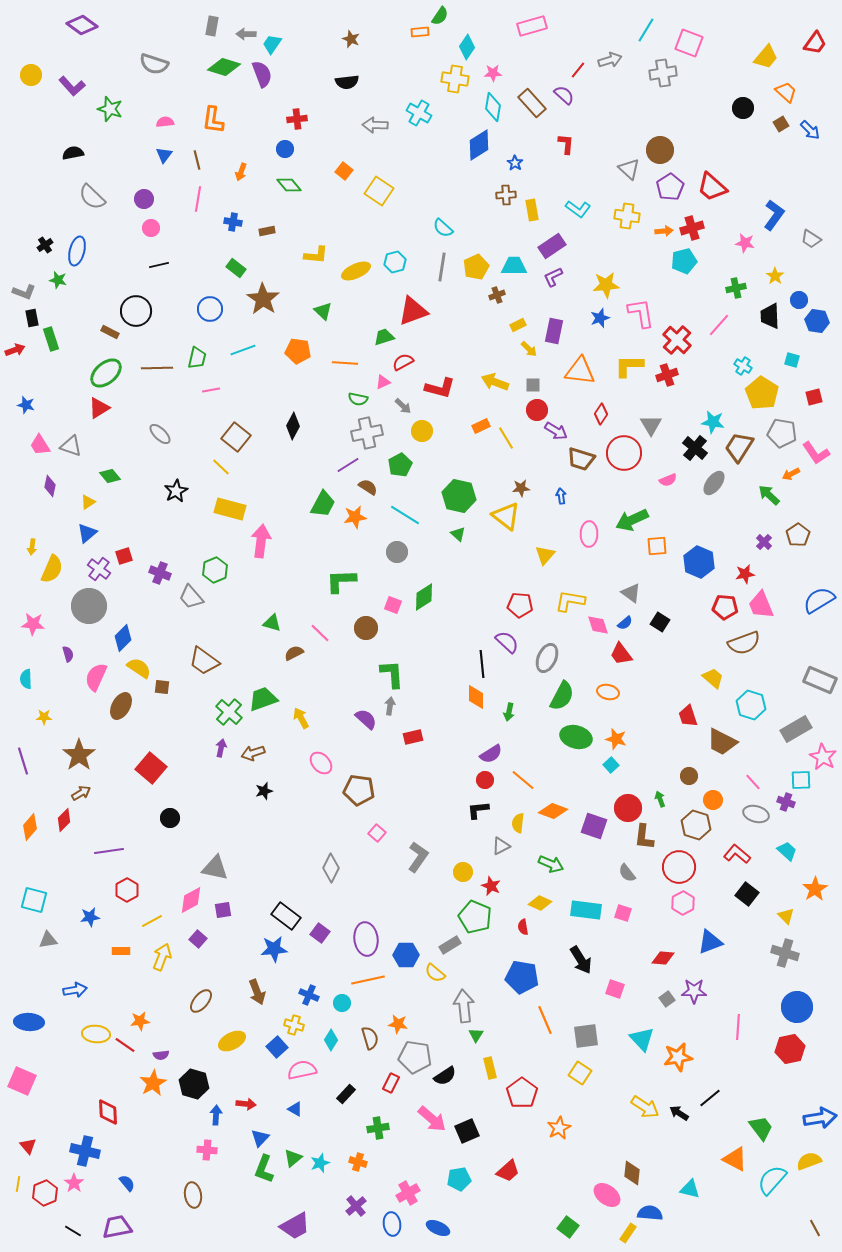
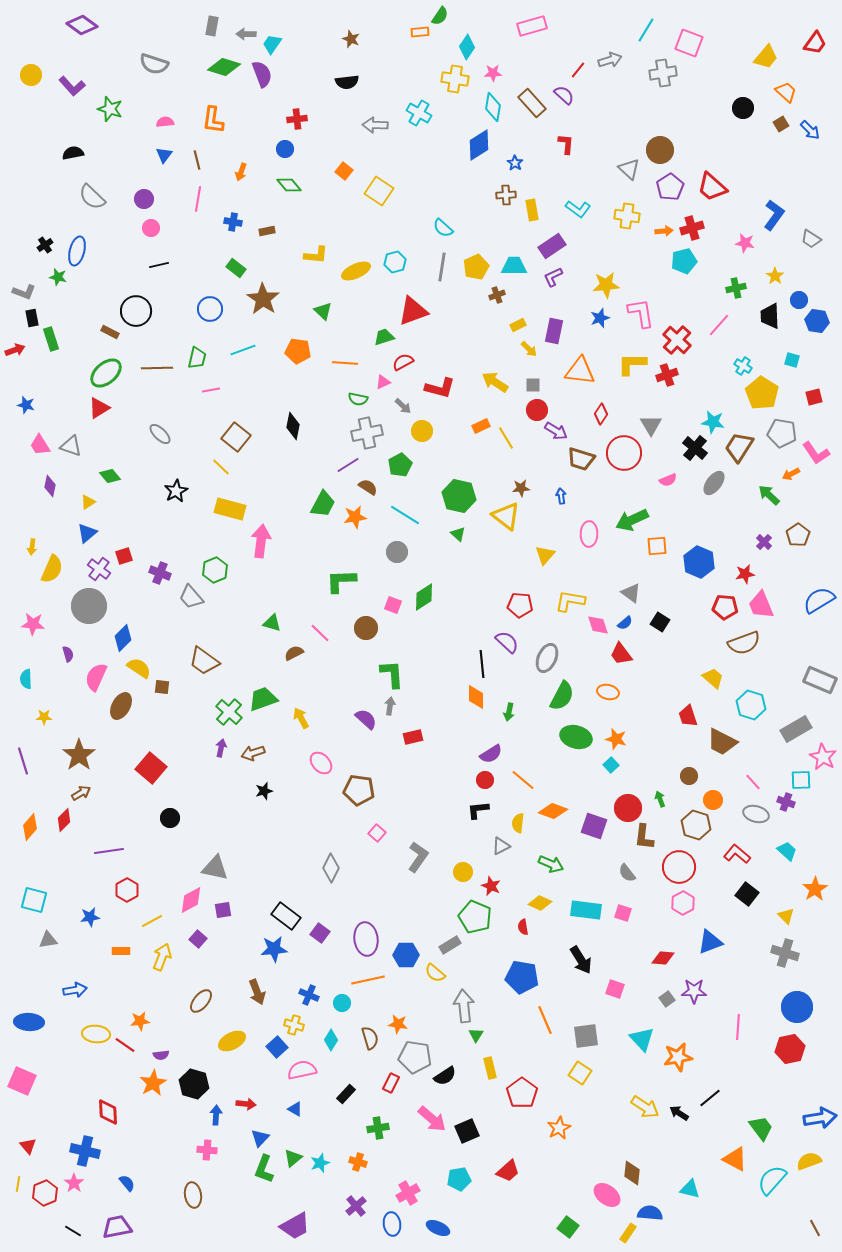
green star at (58, 280): moved 3 px up
yellow L-shape at (629, 366): moved 3 px right, 2 px up
yellow arrow at (495, 382): rotated 12 degrees clockwise
black diamond at (293, 426): rotated 16 degrees counterclockwise
